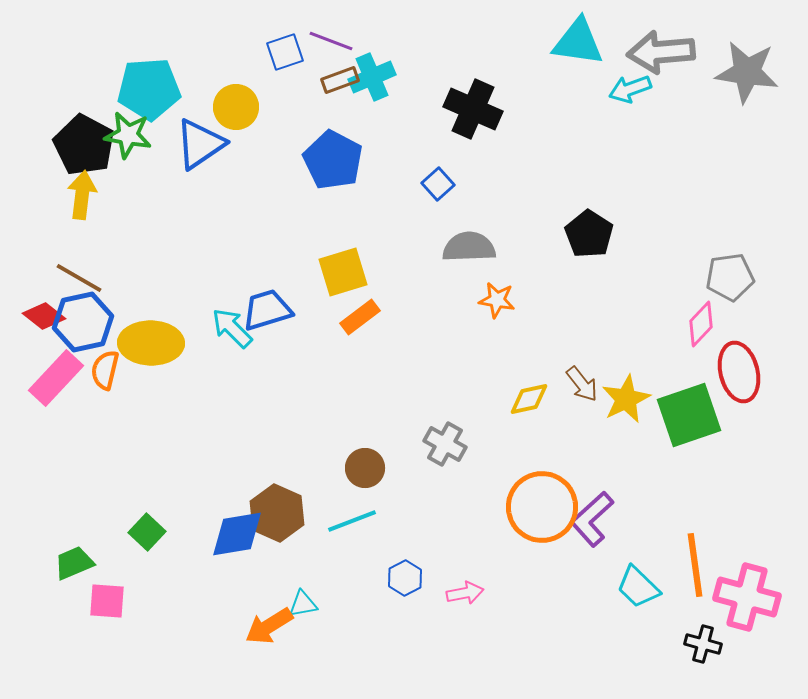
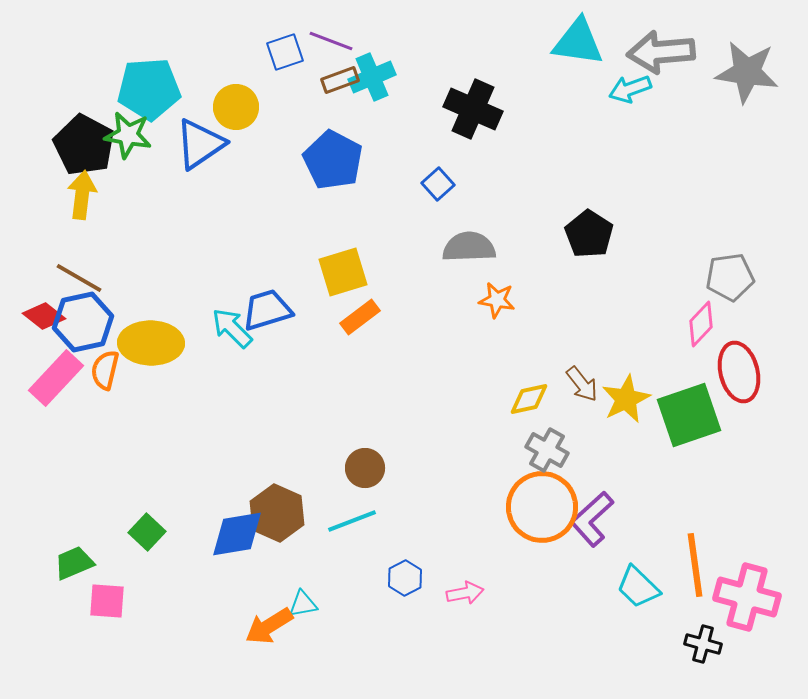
gray cross at (445, 444): moved 102 px right, 6 px down
